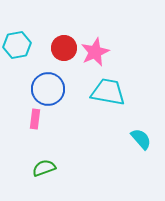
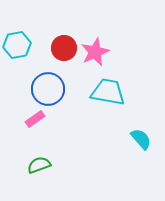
pink rectangle: rotated 48 degrees clockwise
green semicircle: moved 5 px left, 3 px up
